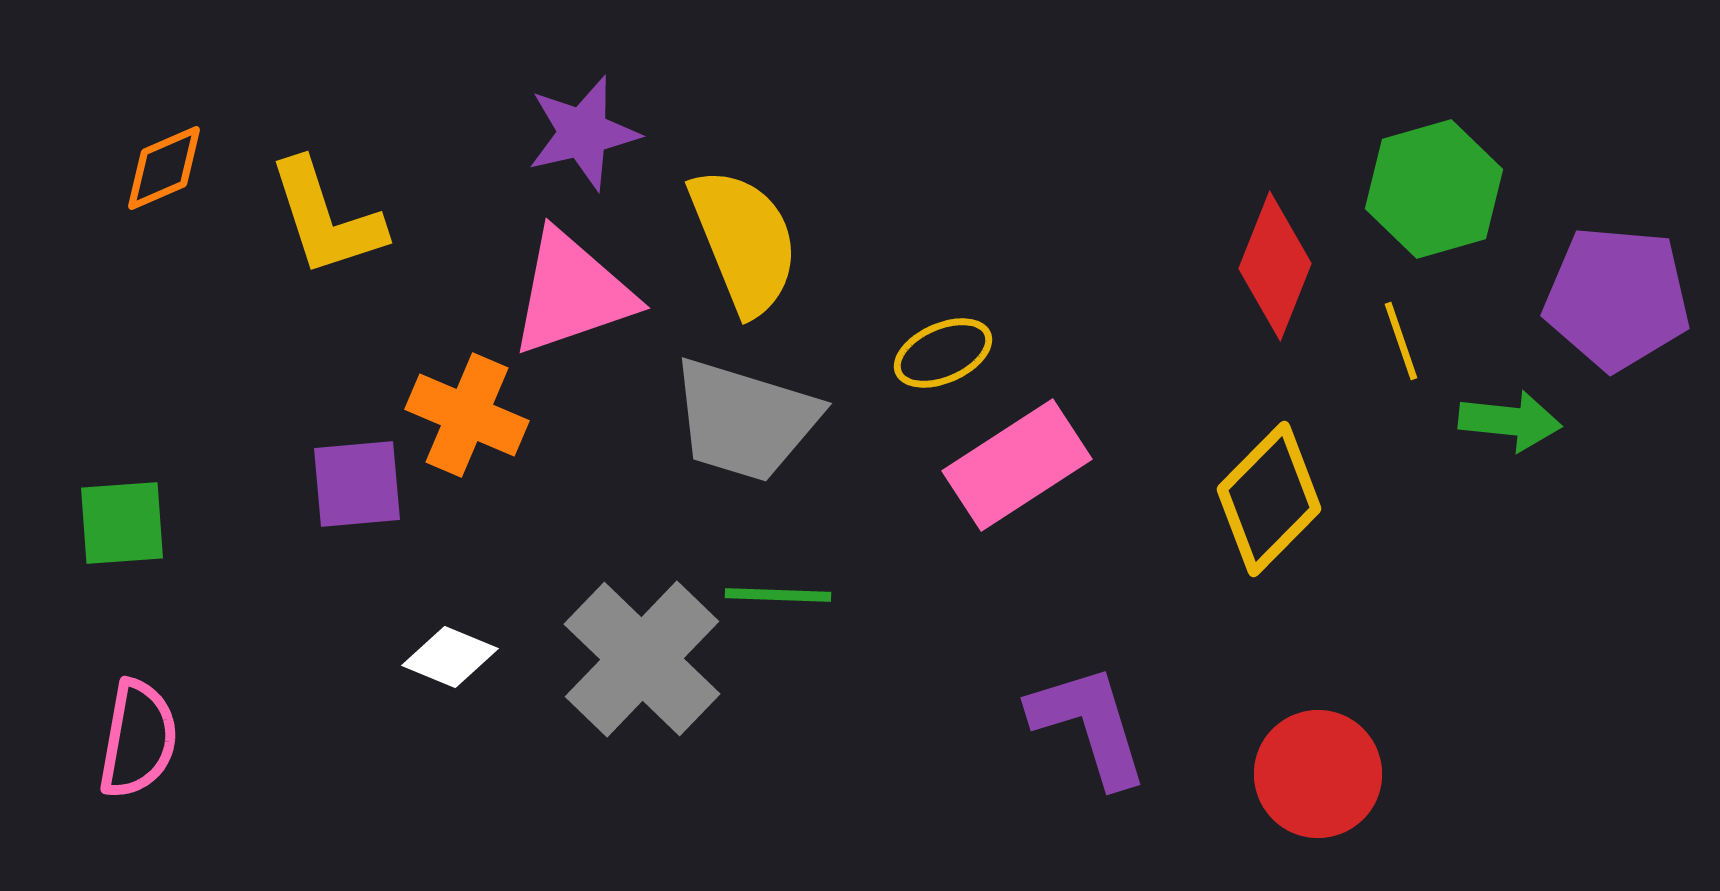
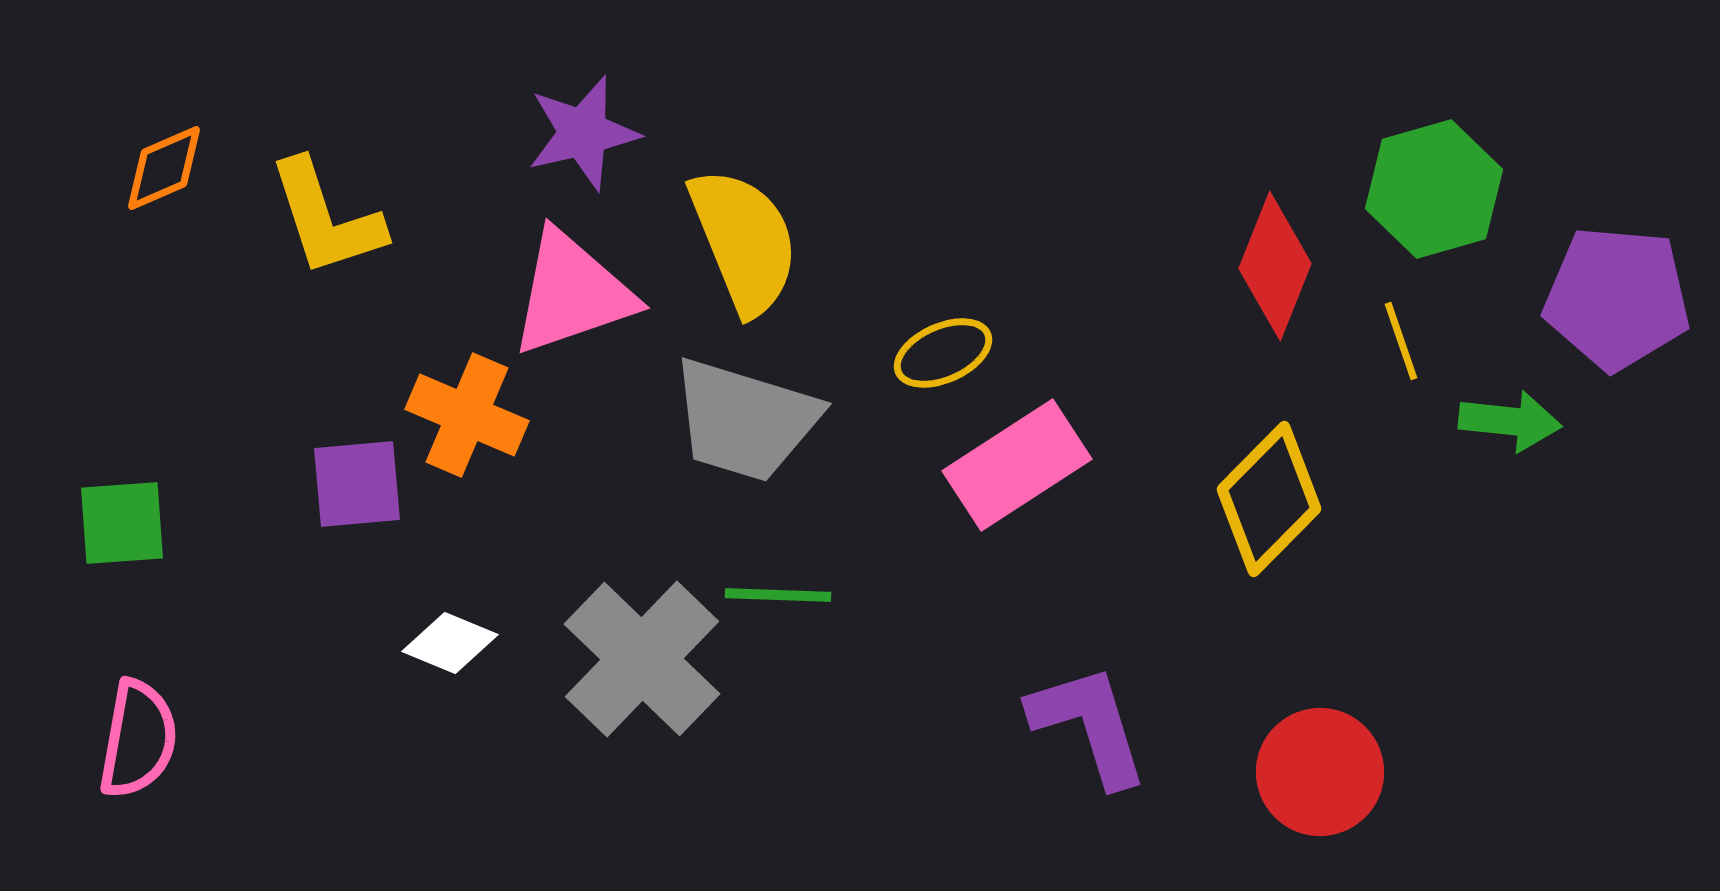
white diamond: moved 14 px up
red circle: moved 2 px right, 2 px up
